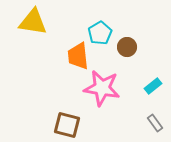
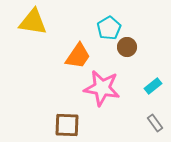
cyan pentagon: moved 9 px right, 5 px up
orange trapezoid: rotated 140 degrees counterclockwise
brown square: rotated 12 degrees counterclockwise
